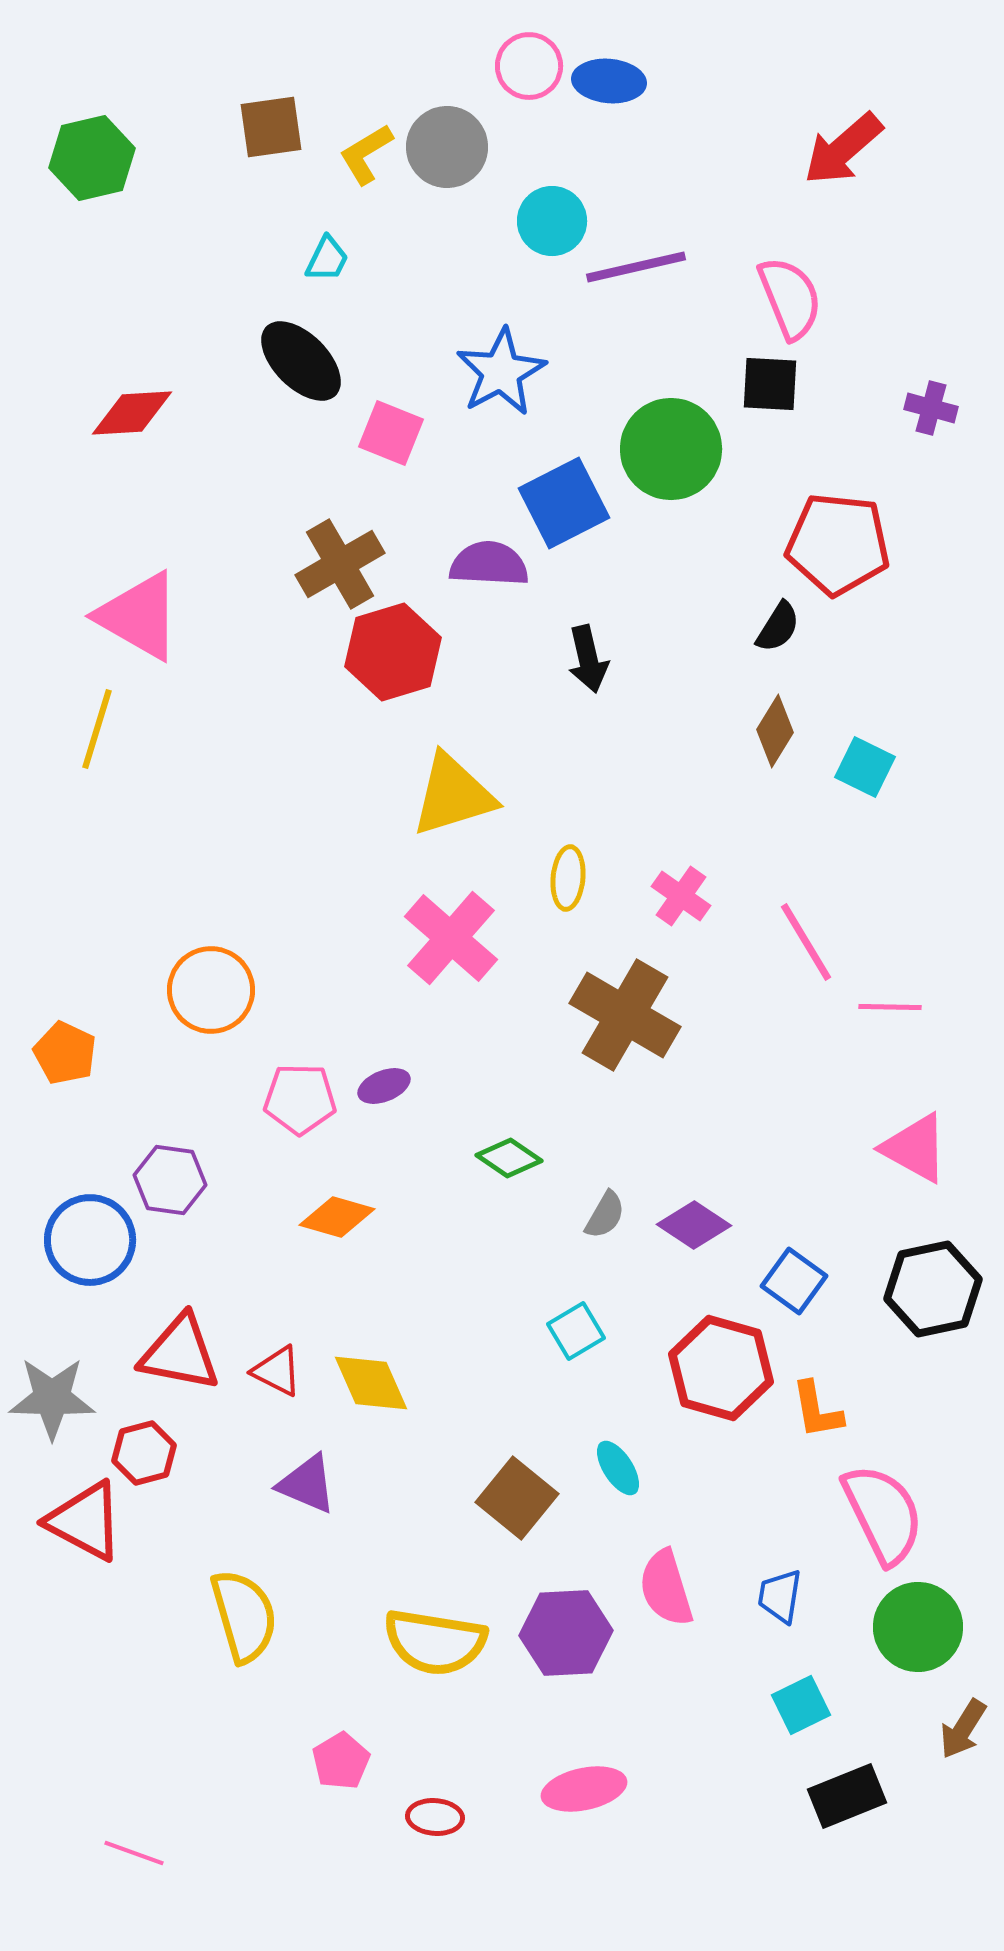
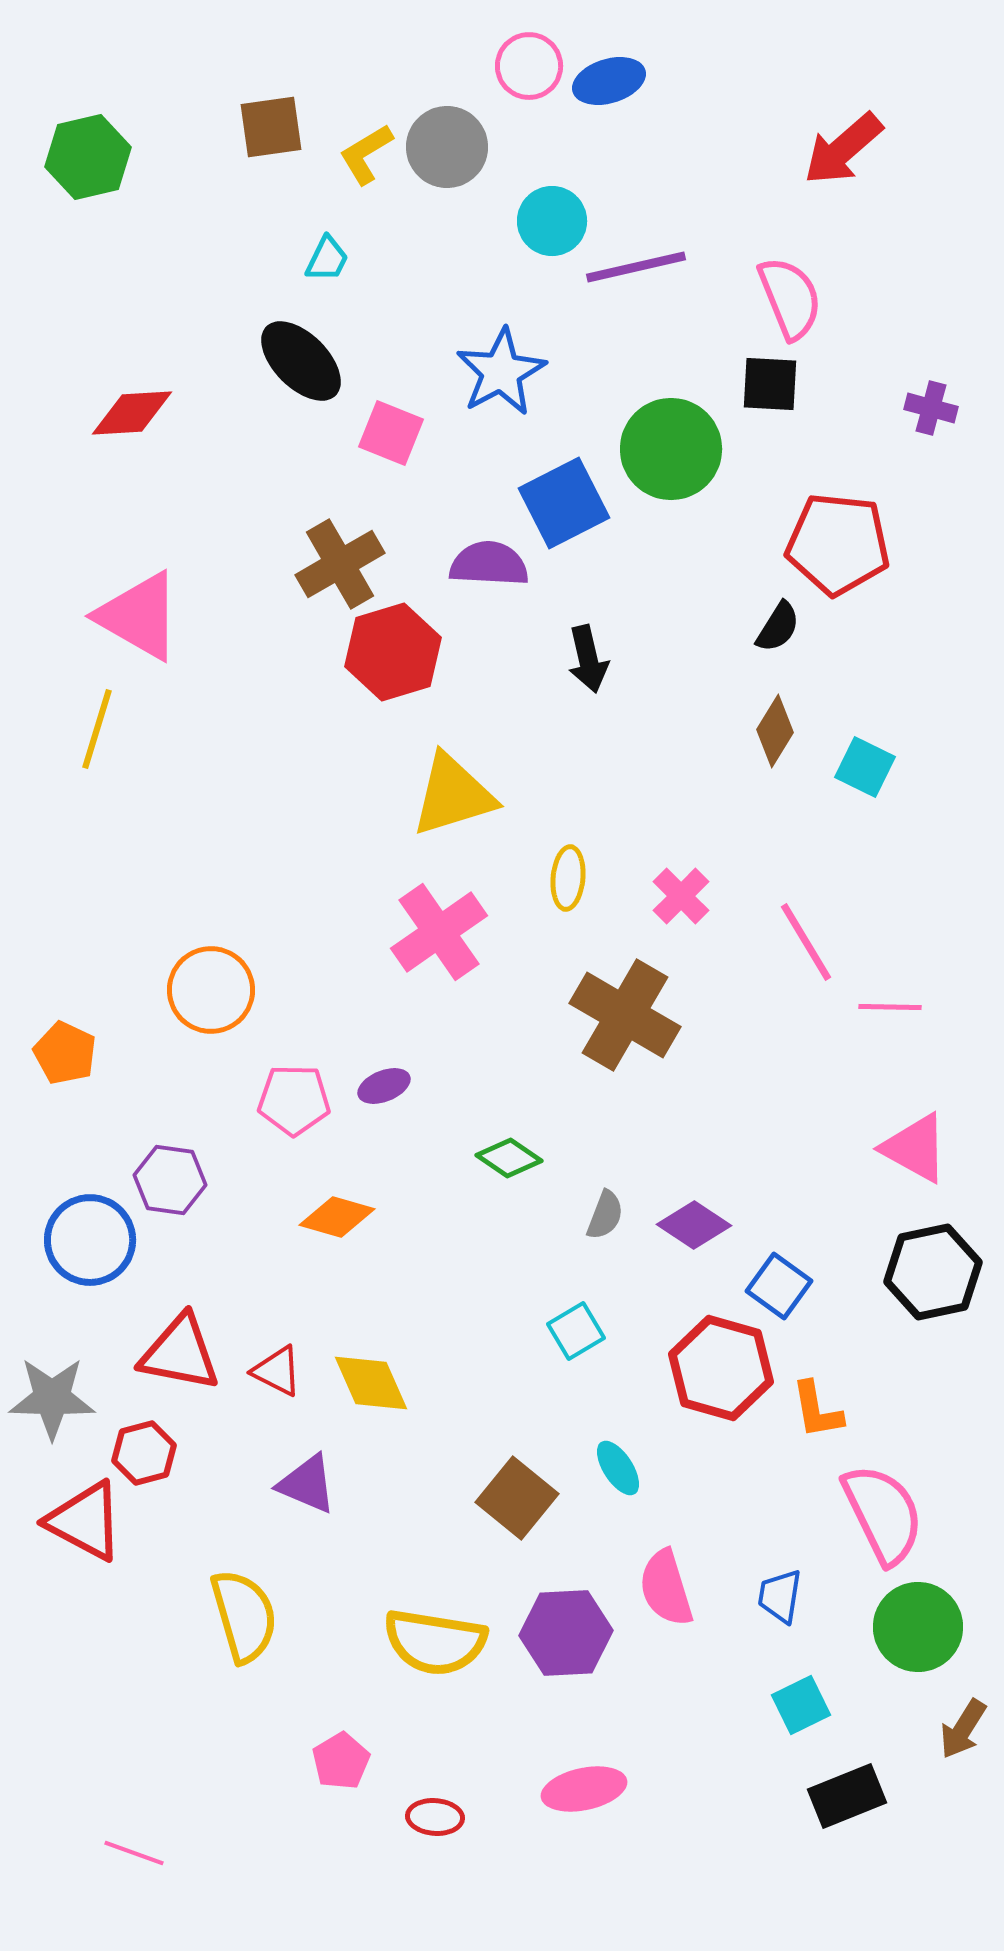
blue ellipse at (609, 81): rotated 22 degrees counterclockwise
green hexagon at (92, 158): moved 4 px left, 1 px up
pink cross at (681, 896): rotated 10 degrees clockwise
pink cross at (451, 938): moved 12 px left, 6 px up; rotated 14 degrees clockwise
pink pentagon at (300, 1099): moved 6 px left, 1 px down
gray semicircle at (605, 1215): rotated 9 degrees counterclockwise
blue square at (794, 1281): moved 15 px left, 5 px down
black hexagon at (933, 1289): moved 17 px up
